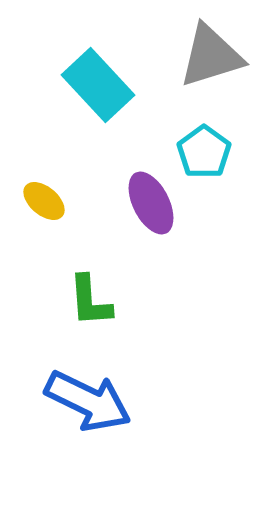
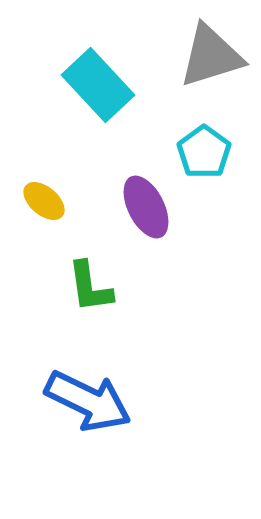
purple ellipse: moved 5 px left, 4 px down
green L-shape: moved 14 px up; rotated 4 degrees counterclockwise
